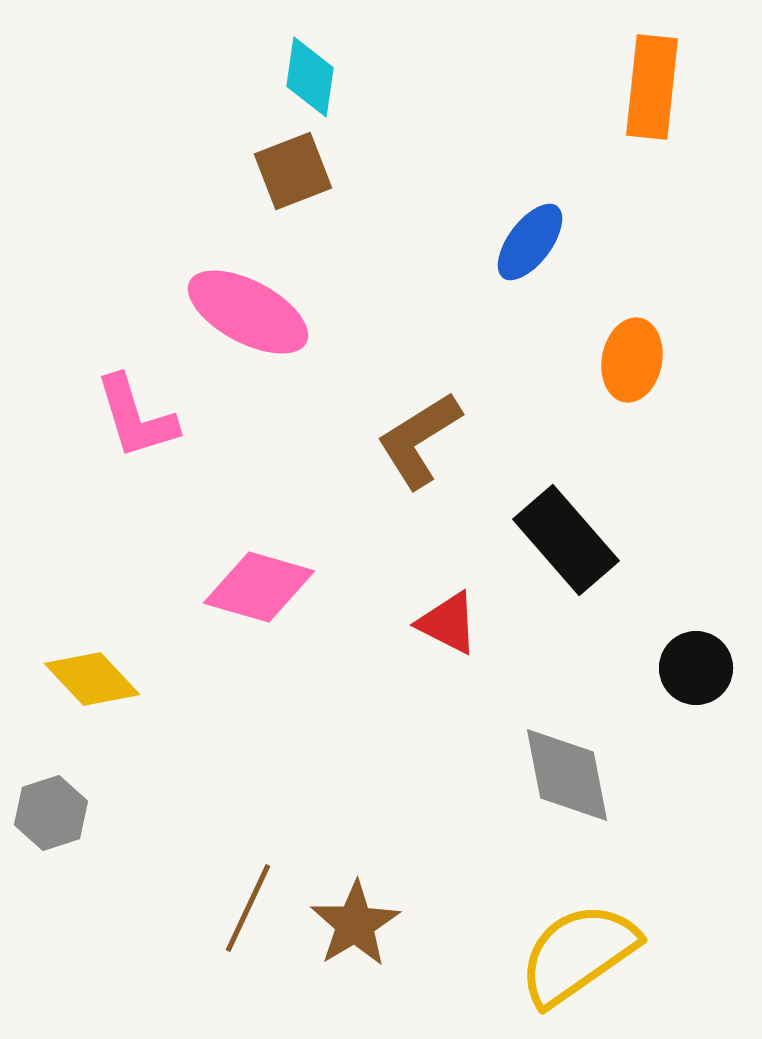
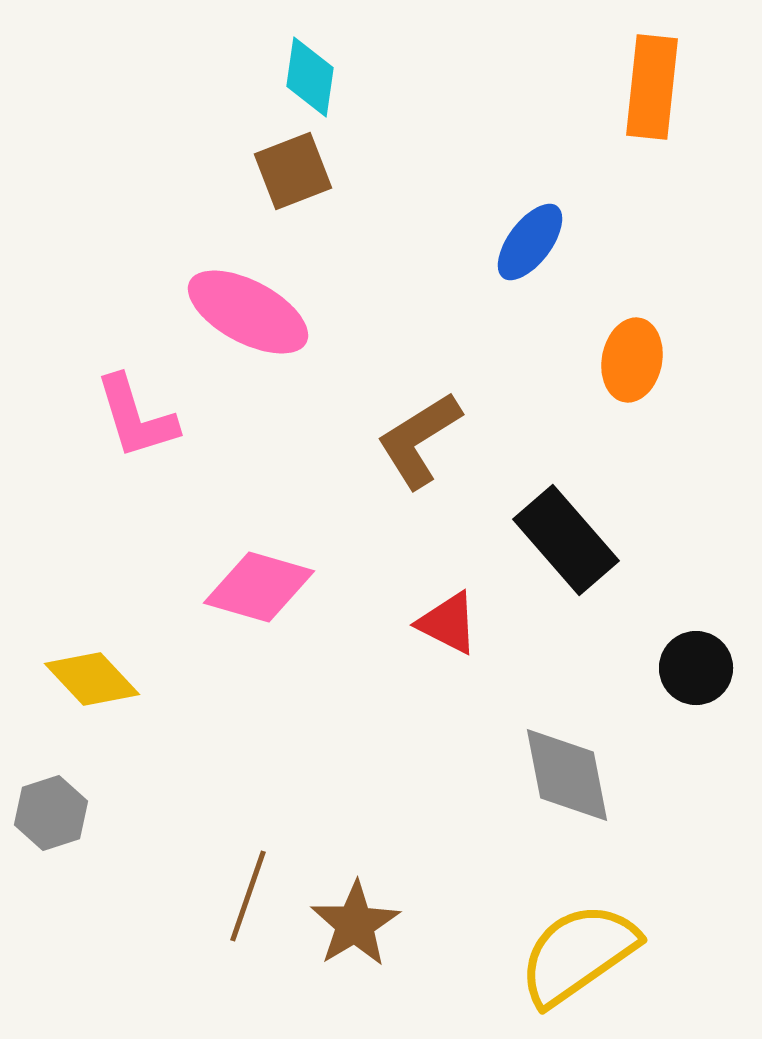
brown line: moved 12 px up; rotated 6 degrees counterclockwise
